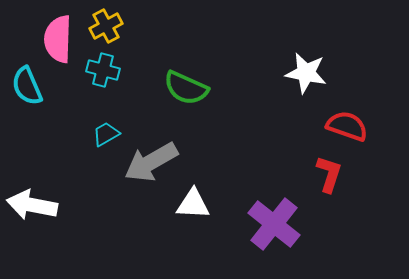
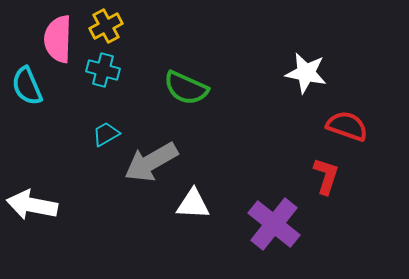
red L-shape: moved 3 px left, 2 px down
